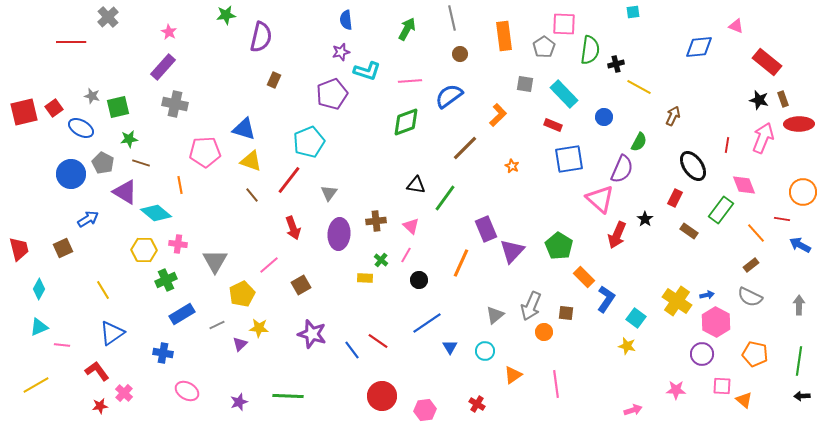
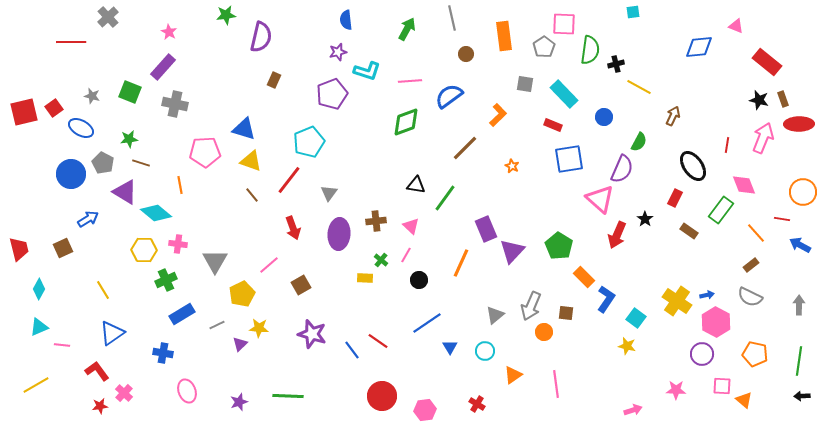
purple star at (341, 52): moved 3 px left
brown circle at (460, 54): moved 6 px right
green square at (118, 107): moved 12 px right, 15 px up; rotated 35 degrees clockwise
pink ellipse at (187, 391): rotated 40 degrees clockwise
